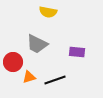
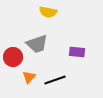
gray trapezoid: rotated 45 degrees counterclockwise
red circle: moved 5 px up
orange triangle: rotated 32 degrees counterclockwise
